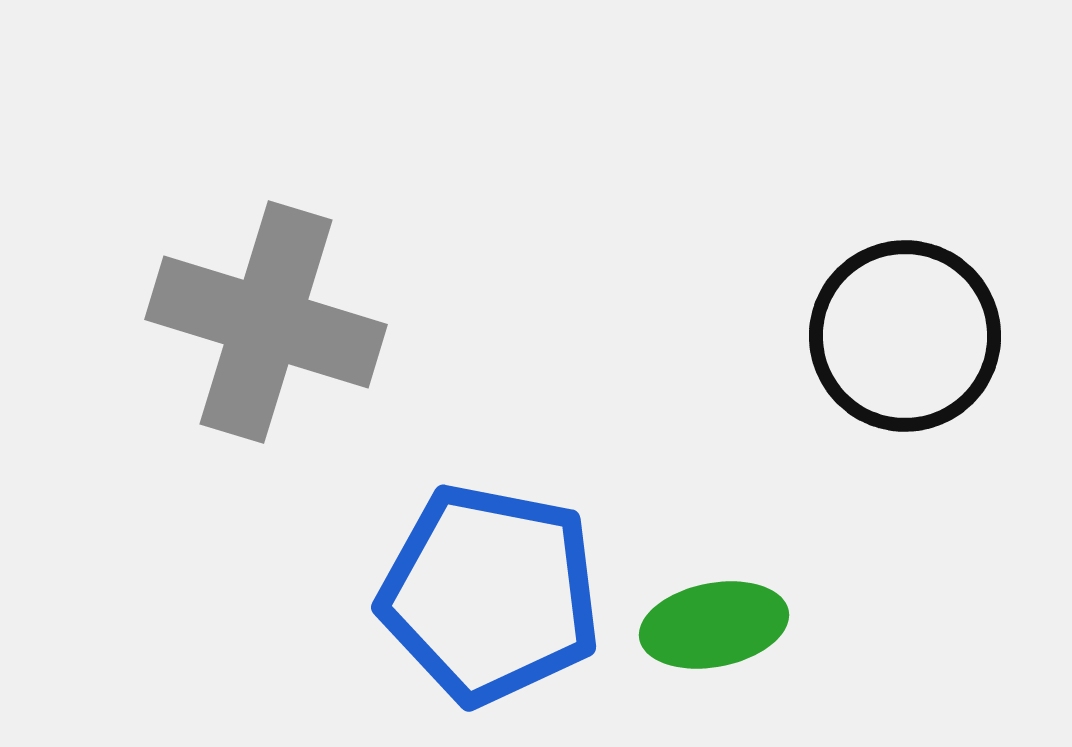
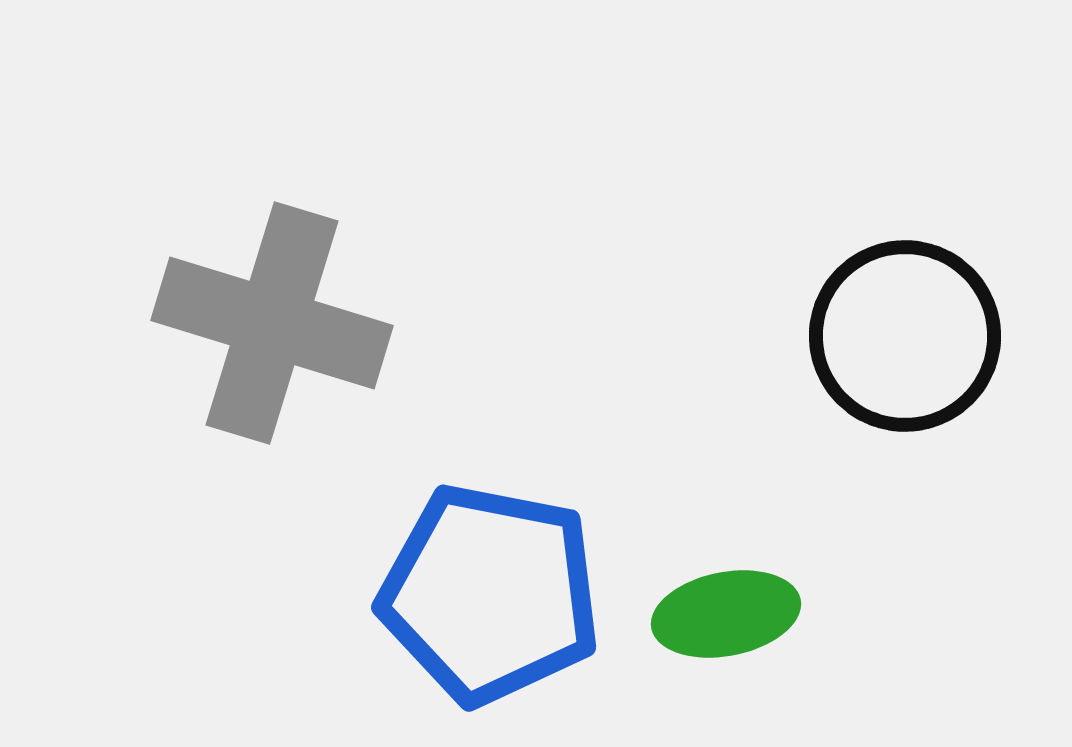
gray cross: moved 6 px right, 1 px down
green ellipse: moved 12 px right, 11 px up
